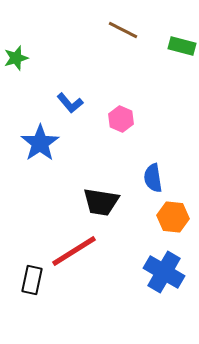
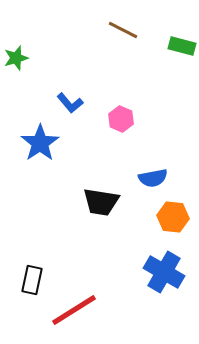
blue semicircle: rotated 92 degrees counterclockwise
red line: moved 59 px down
